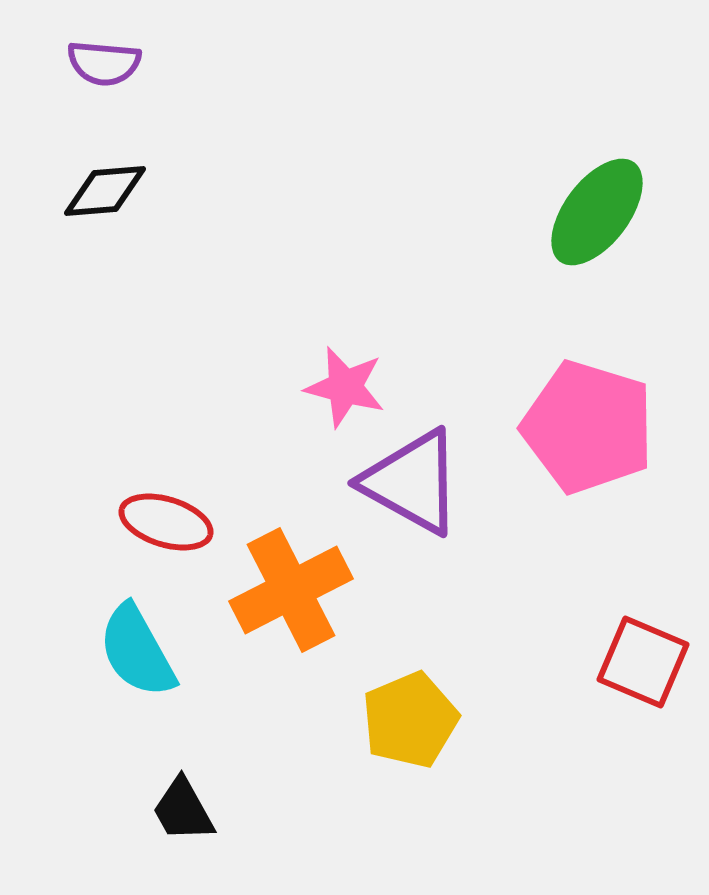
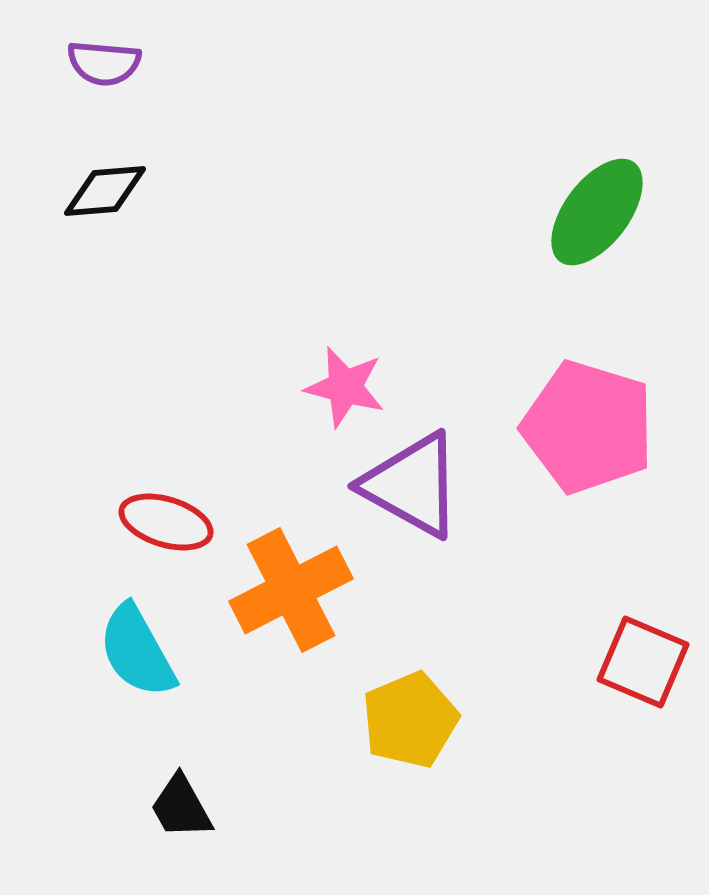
purple triangle: moved 3 px down
black trapezoid: moved 2 px left, 3 px up
